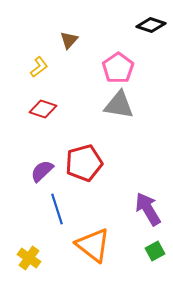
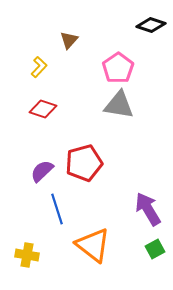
yellow L-shape: rotated 10 degrees counterclockwise
green square: moved 2 px up
yellow cross: moved 2 px left, 3 px up; rotated 25 degrees counterclockwise
